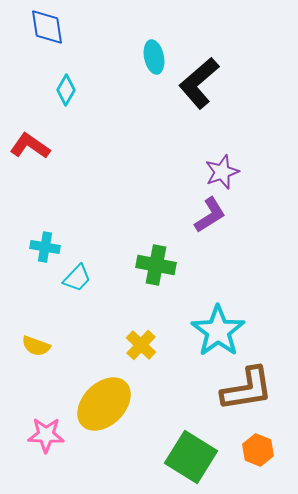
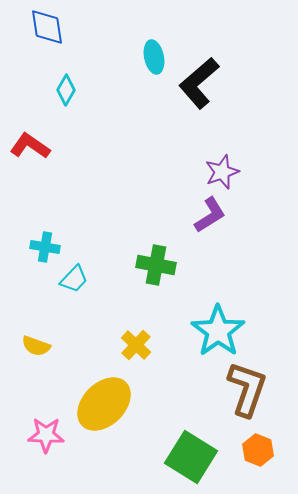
cyan trapezoid: moved 3 px left, 1 px down
yellow cross: moved 5 px left
brown L-shape: rotated 62 degrees counterclockwise
